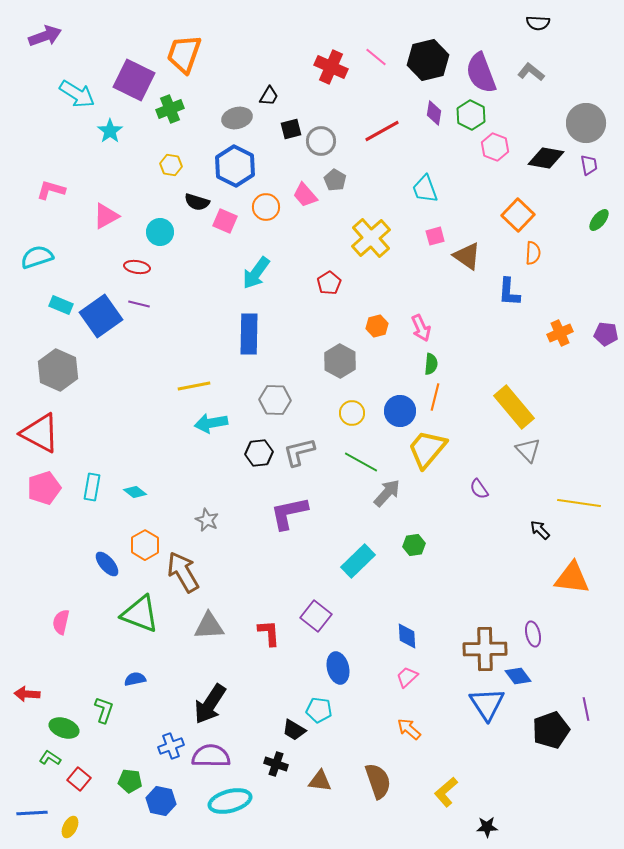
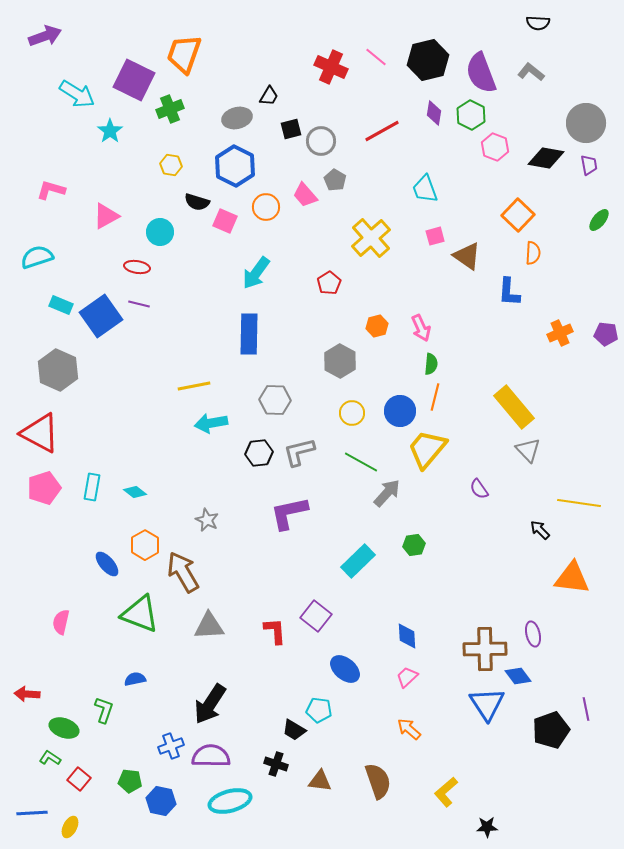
red L-shape at (269, 633): moved 6 px right, 2 px up
blue ellipse at (338, 668): moved 7 px right, 1 px down; rotated 36 degrees counterclockwise
